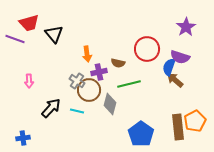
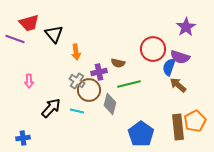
red circle: moved 6 px right
orange arrow: moved 11 px left, 2 px up
brown arrow: moved 3 px right, 5 px down
